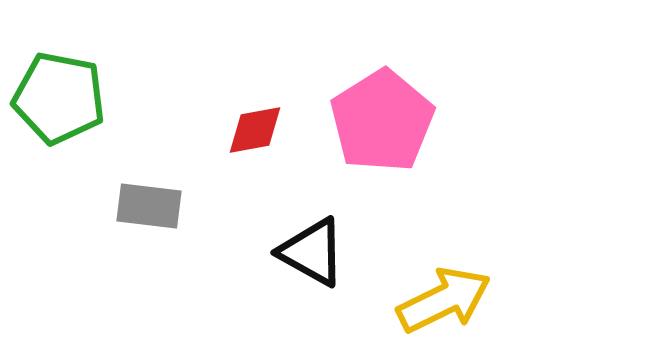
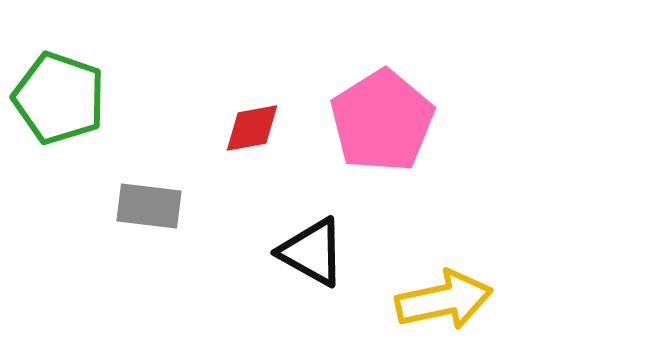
green pentagon: rotated 8 degrees clockwise
red diamond: moved 3 px left, 2 px up
yellow arrow: rotated 14 degrees clockwise
